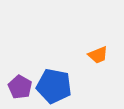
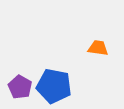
orange trapezoid: moved 7 px up; rotated 150 degrees counterclockwise
